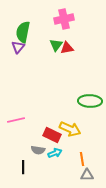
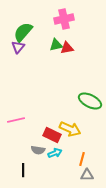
green semicircle: rotated 30 degrees clockwise
green triangle: rotated 40 degrees clockwise
green ellipse: rotated 25 degrees clockwise
orange line: rotated 24 degrees clockwise
black line: moved 3 px down
